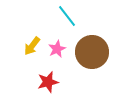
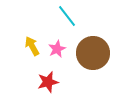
yellow arrow: rotated 114 degrees clockwise
brown circle: moved 1 px right, 1 px down
